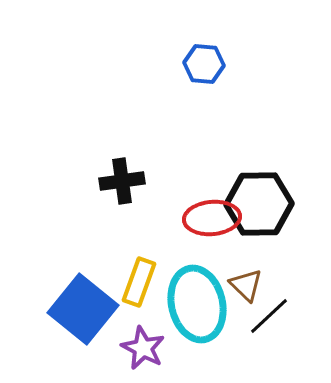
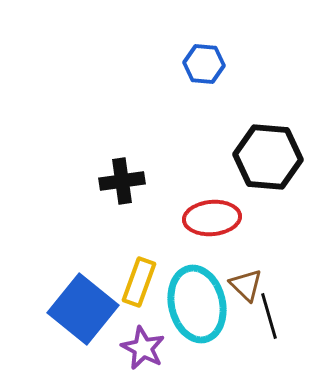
black hexagon: moved 9 px right, 47 px up; rotated 6 degrees clockwise
black line: rotated 63 degrees counterclockwise
